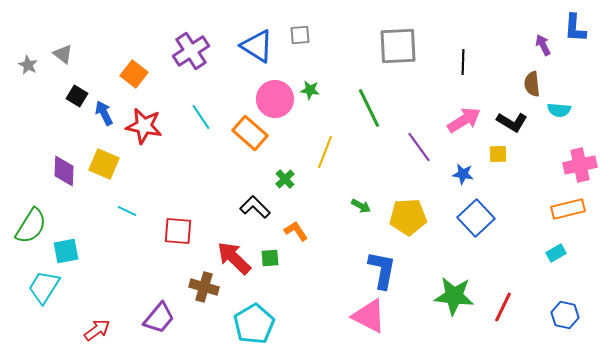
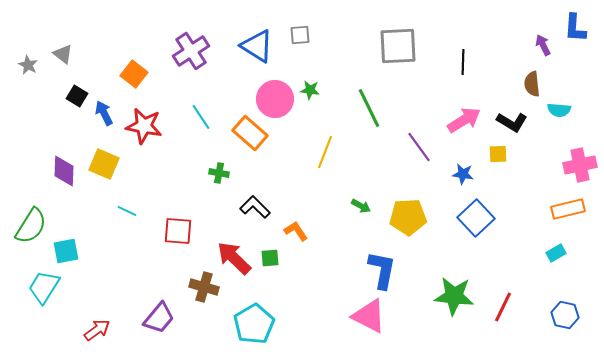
green cross at (285, 179): moved 66 px left, 6 px up; rotated 36 degrees counterclockwise
